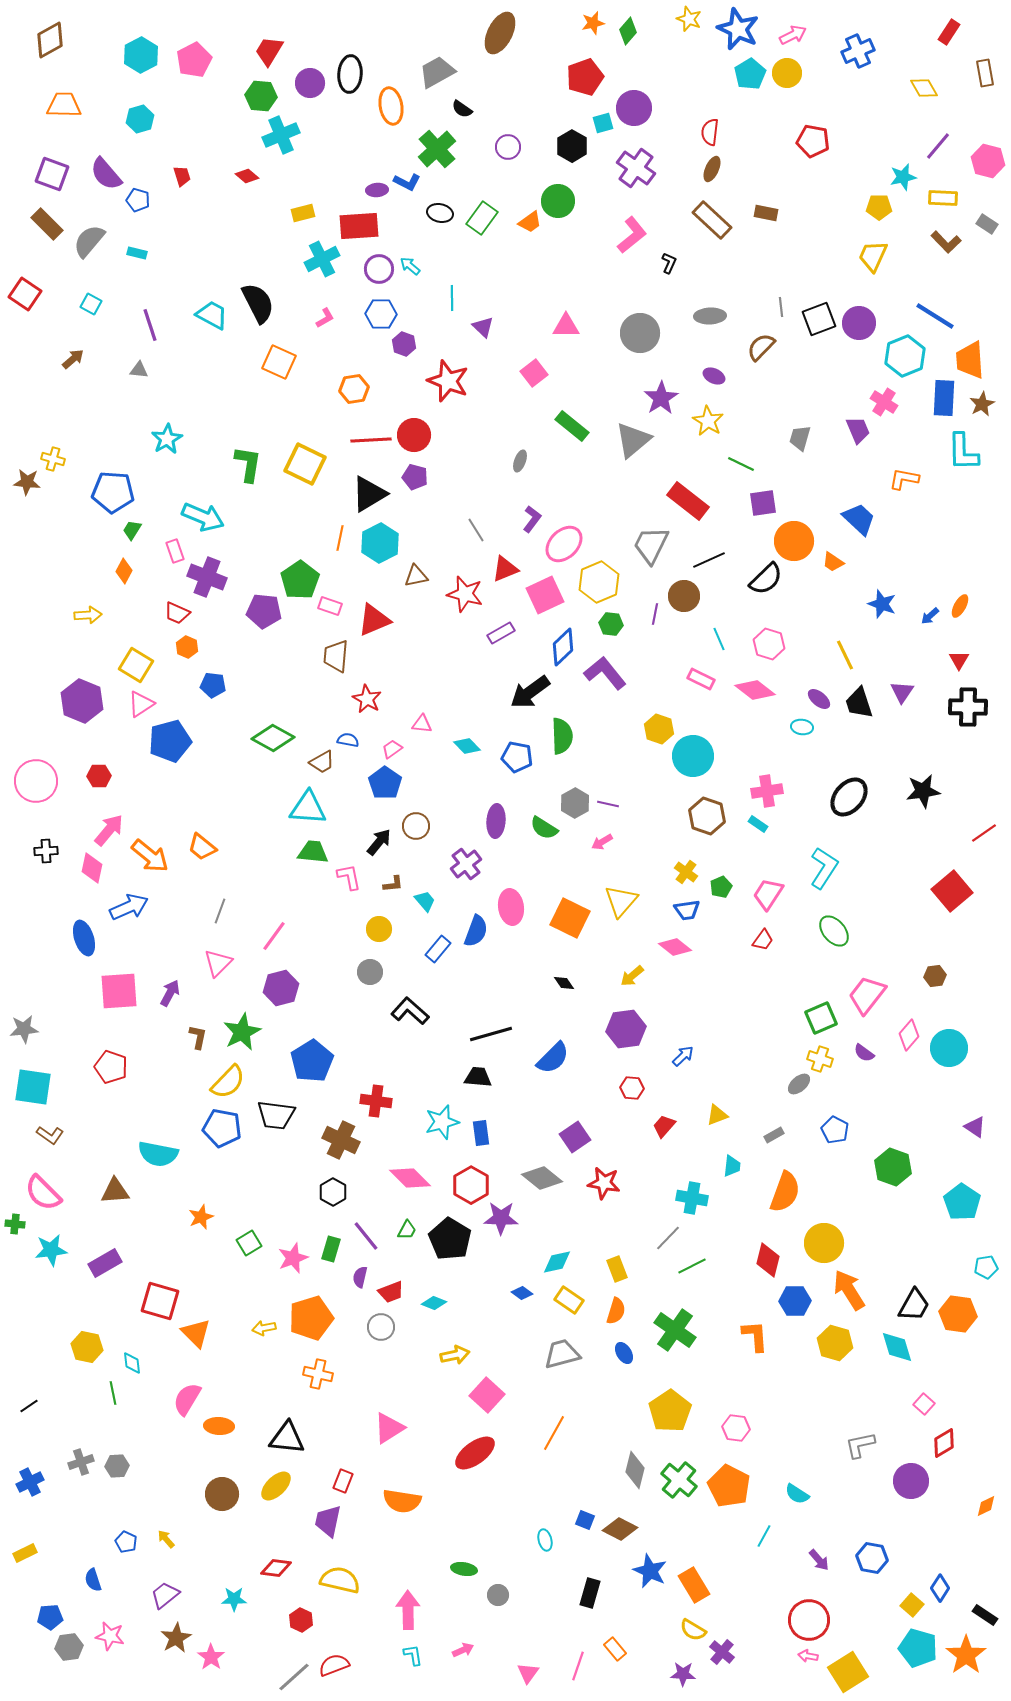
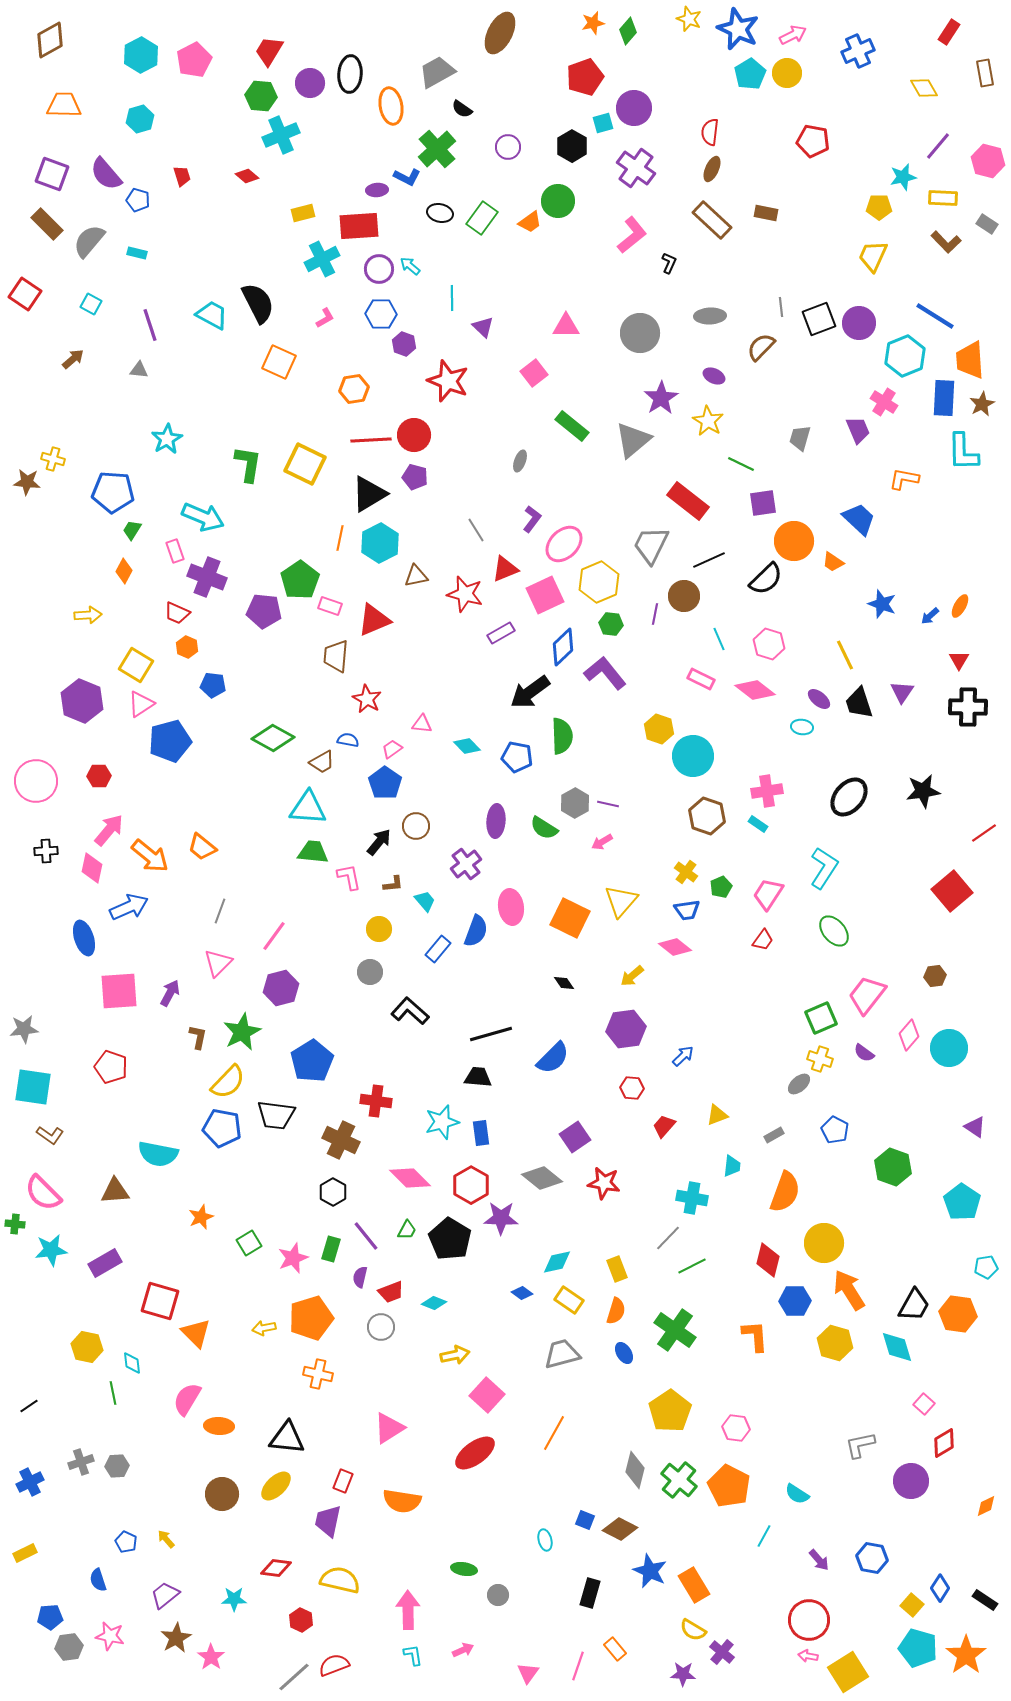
blue L-shape at (407, 182): moved 5 px up
blue semicircle at (93, 1580): moved 5 px right
black rectangle at (985, 1615): moved 15 px up
